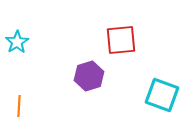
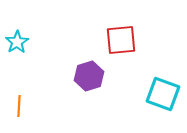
cyan square: moved 1 px right, 1 px up
